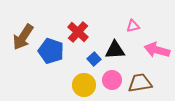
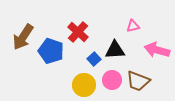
brown trapezoid: moved 2 px left, 2 px up; rotated 150 degrees counterclockwise
